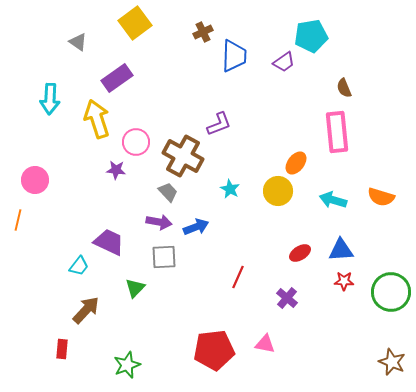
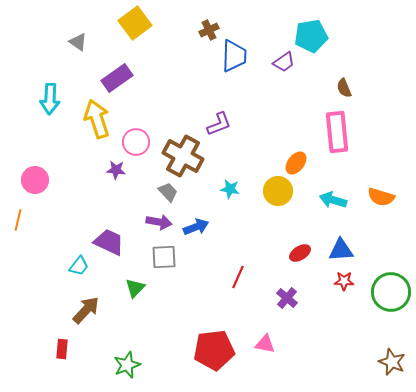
brown cross at (203, 32): moved 6 px right, 2 px up
cyan star at (230, 189): rotated 18 degrees counterclockwise
